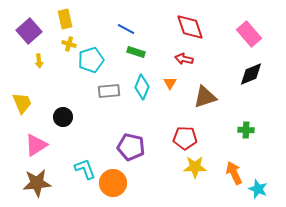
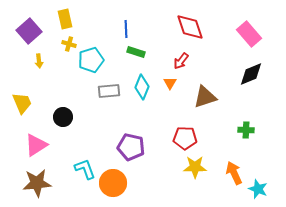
blue line: rotated 60 degrees clockwise
red arrow: moved 3 px left, 2 px down; rotated 66 degrees counterclockwise
